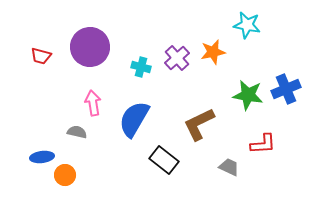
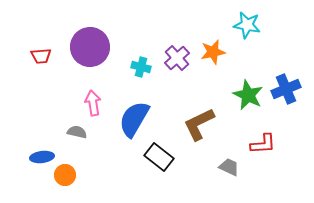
red trapezoid: rotated 20 degrees counterclockwise
green star: rotated 16 degrees clockwise
black rectangle: moved 5 px left, 3 px up
